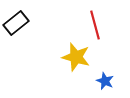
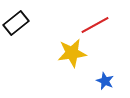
red line: rotated 76 degrees clockwise
yellow star: moved 4 px left, 4 px up; rotated 24 degrees counterclockwise
